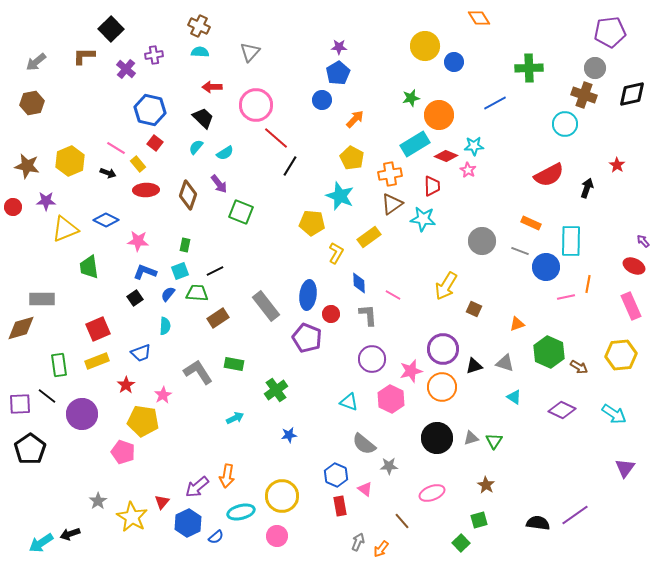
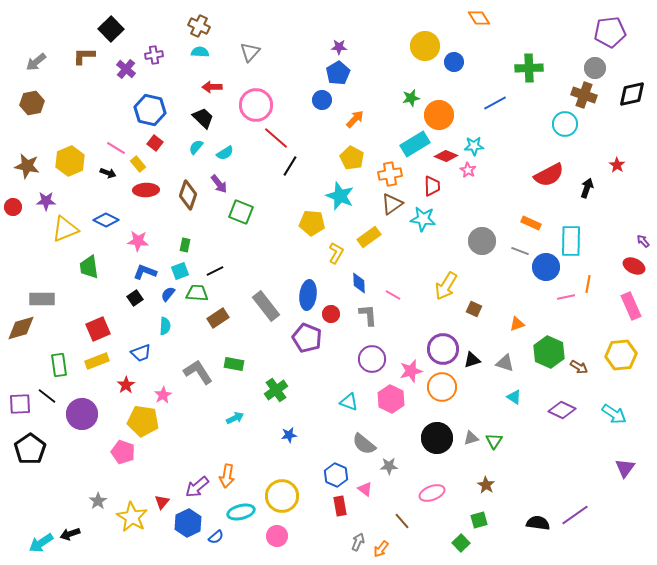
black triangle at (474, 366): moved 2 px left, 6 px up
